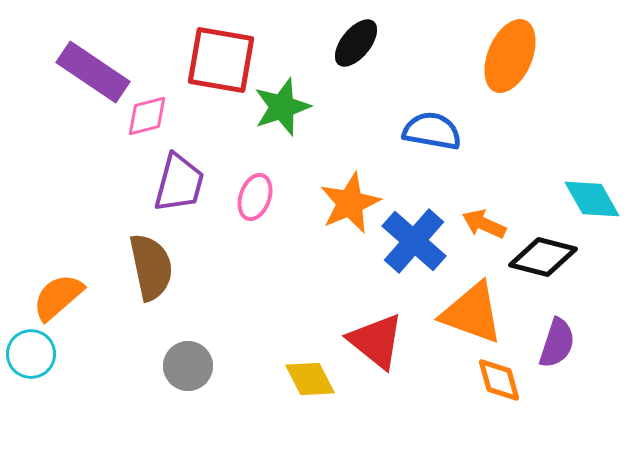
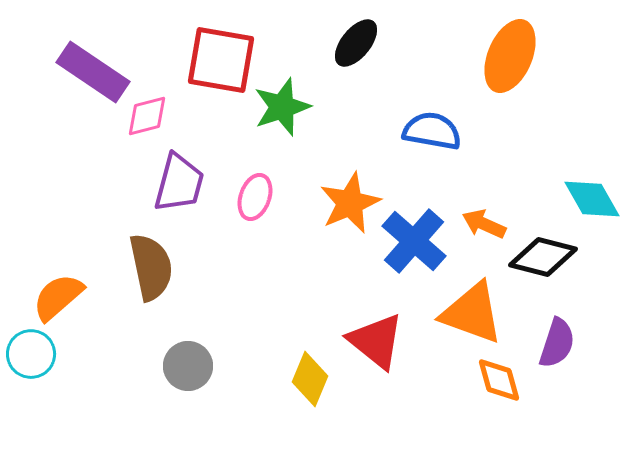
yellow diamond: rotated 50 degrees clockwise
